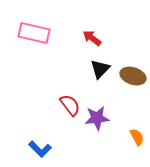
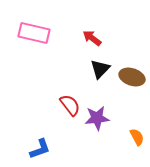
brown ellipse: moved 1 px left, 1 px down
blue L-shape: rotated 65 degrees counterclockwise
